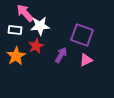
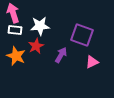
pink arrow: moved 12 px left; rotated 24 degrees clockwise
orange star: rotated 18 degrees counterclockwise
pink triangle: moved 6 px right, 2 px down
